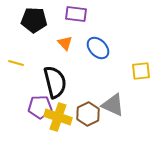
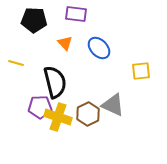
blue ellipse: moved 1 px right
